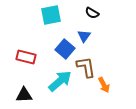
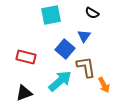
black triangle: moved 2 px up; rotated 18 degrees counterclockwise
